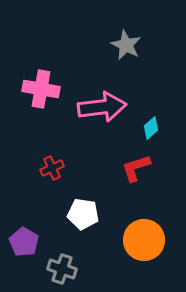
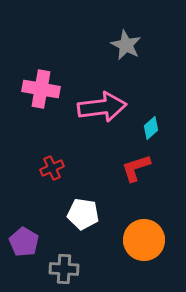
gray cross: moved 2 px right; rotated 16 degrees counterclockwise
